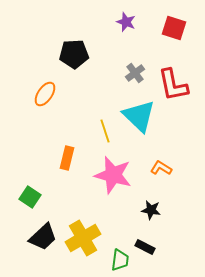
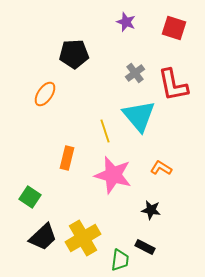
cyan triangle: rotated 6 degrees clockwise
